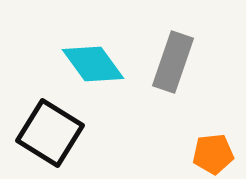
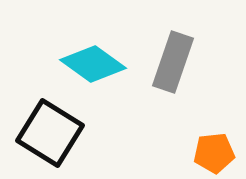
cyan diamond: rotated 18 degrees counterclockwise
orange pentagon: moved 1 px right, 1 px up
